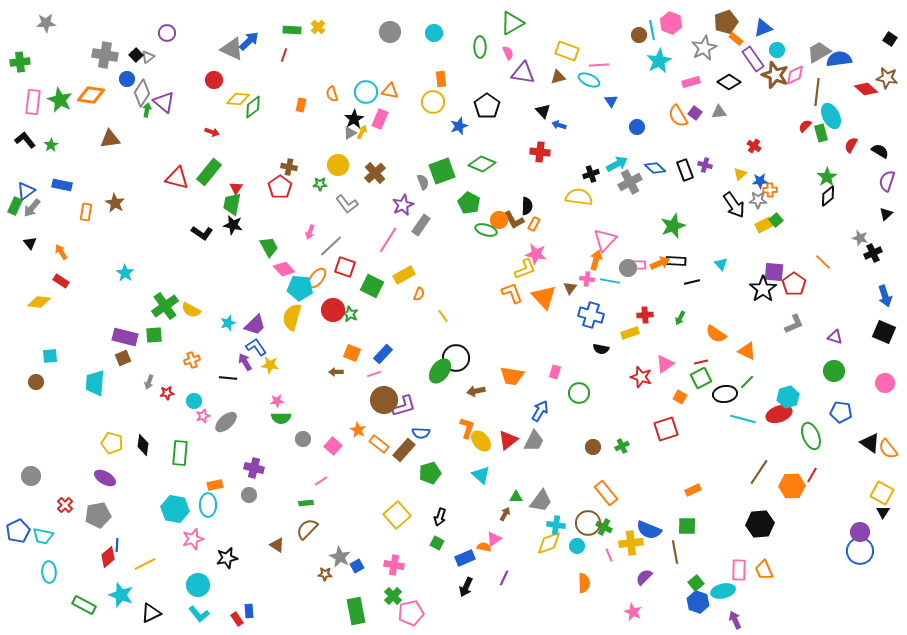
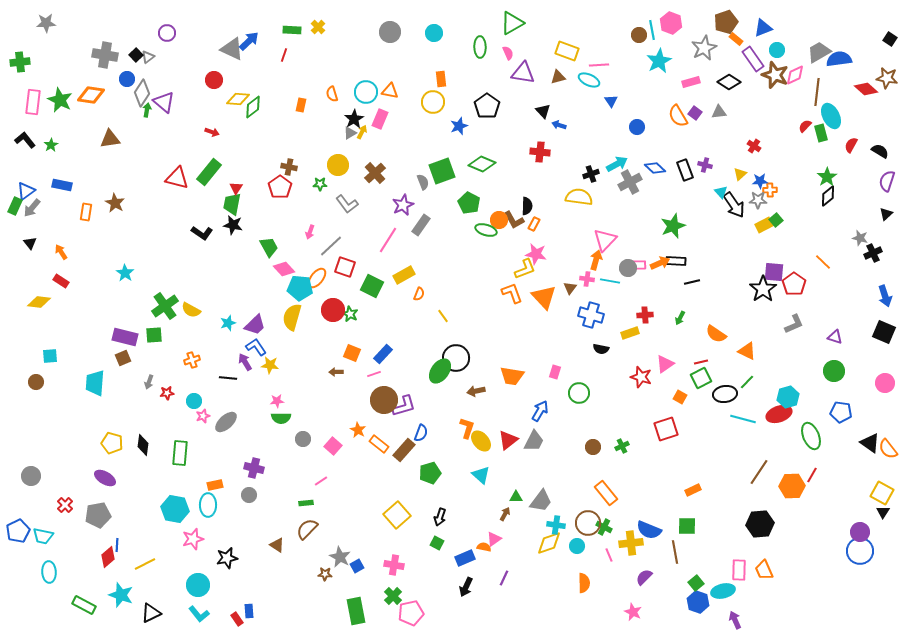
cyan triangle at (721, 264): moved 72 px up
blue semicircle at (421, 433): rotated 72 degrees counterclockwise
